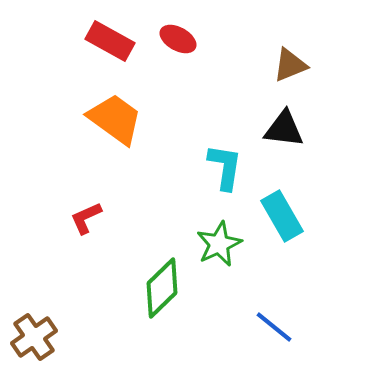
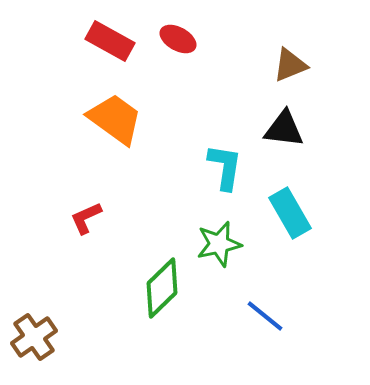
cyan rectangle: moved 8 px right, 3 px up
green star: rotated 12 degrees clockwise
blue line: moved 9 px left, 11 px up
